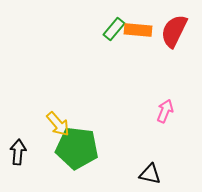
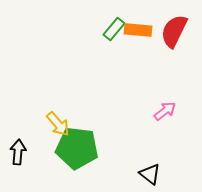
pink arrow: rotated 30 degrees clockwise
black triangle: rotated 25 degrees clockwise
